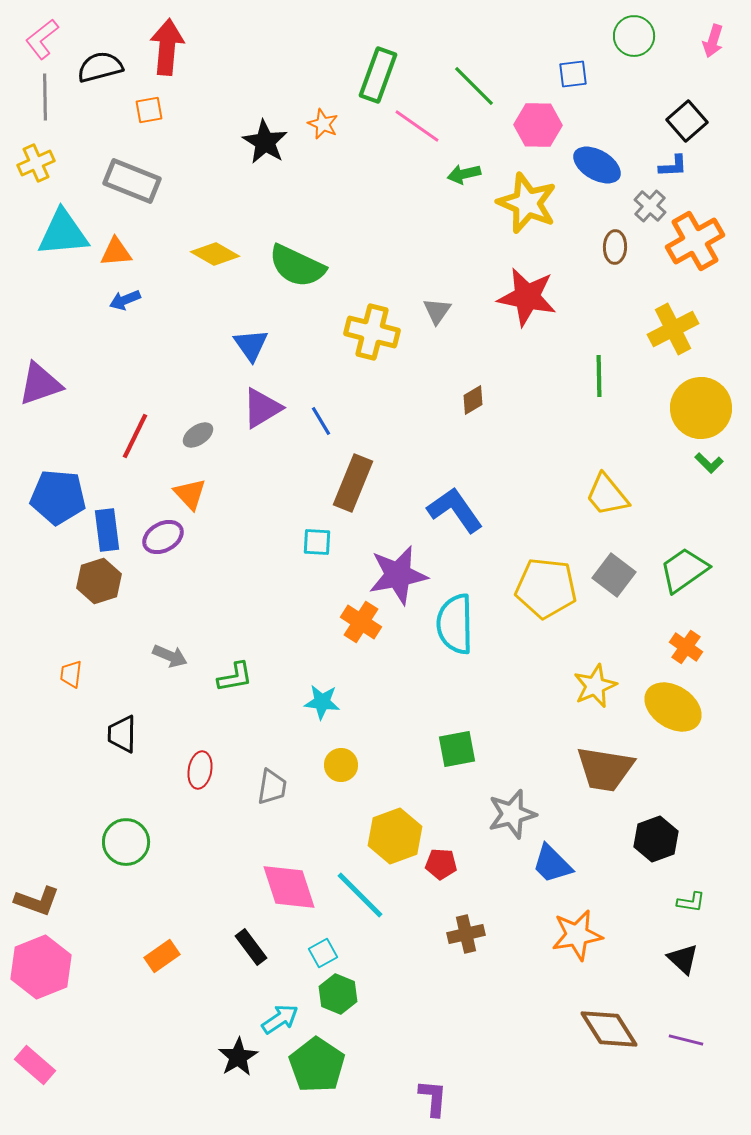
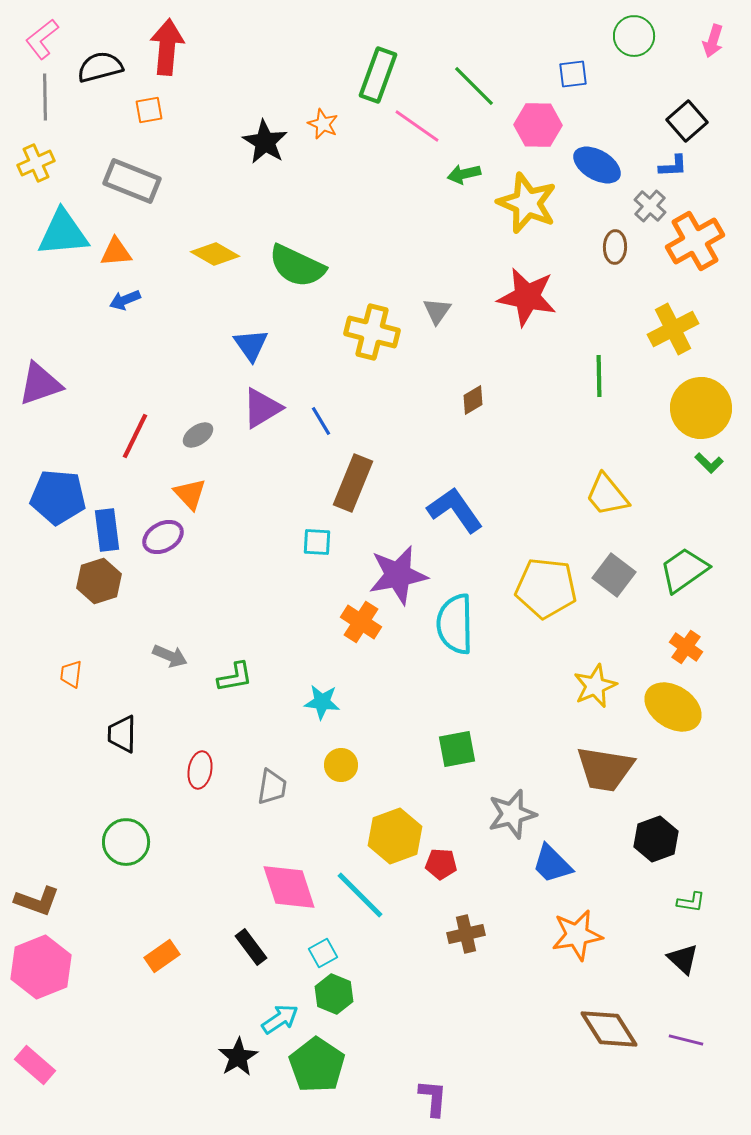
green hexagon at (338, 994): moved 4 px left
